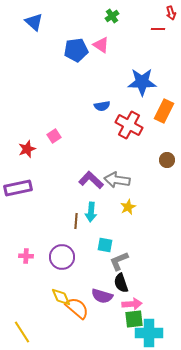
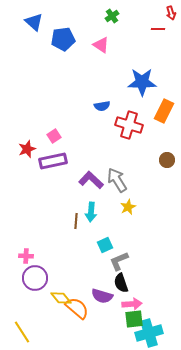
blue pentagon: moved 13 px left, 11 px up
red cross: rotated 12 degrees counterclockwise
gray arrow: rotated 50 degrees clockwise
purple rectangle: moved 35 px right, 27 px up
cyan square: rotated 35 degrees counterclockwise
purple circle: moved 27 px left, 21 px down
yellow diamond: moved 1 px down; rotated 15 degrees counterclockwise
cyan cross: rotated 16 degrees counterclockwise
